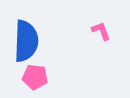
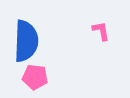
pink L-shape: rotated 10 degrees clockwise
